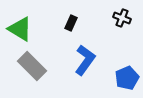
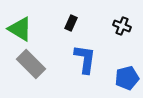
black cross: moved 8 px down
blue L-shape: moved 1 px up; rotated 28 degrees counterclockwise
gray rectangle: moved 1 px left, 2 px up
blue pentagon: rotated 10 degrees clockwise
